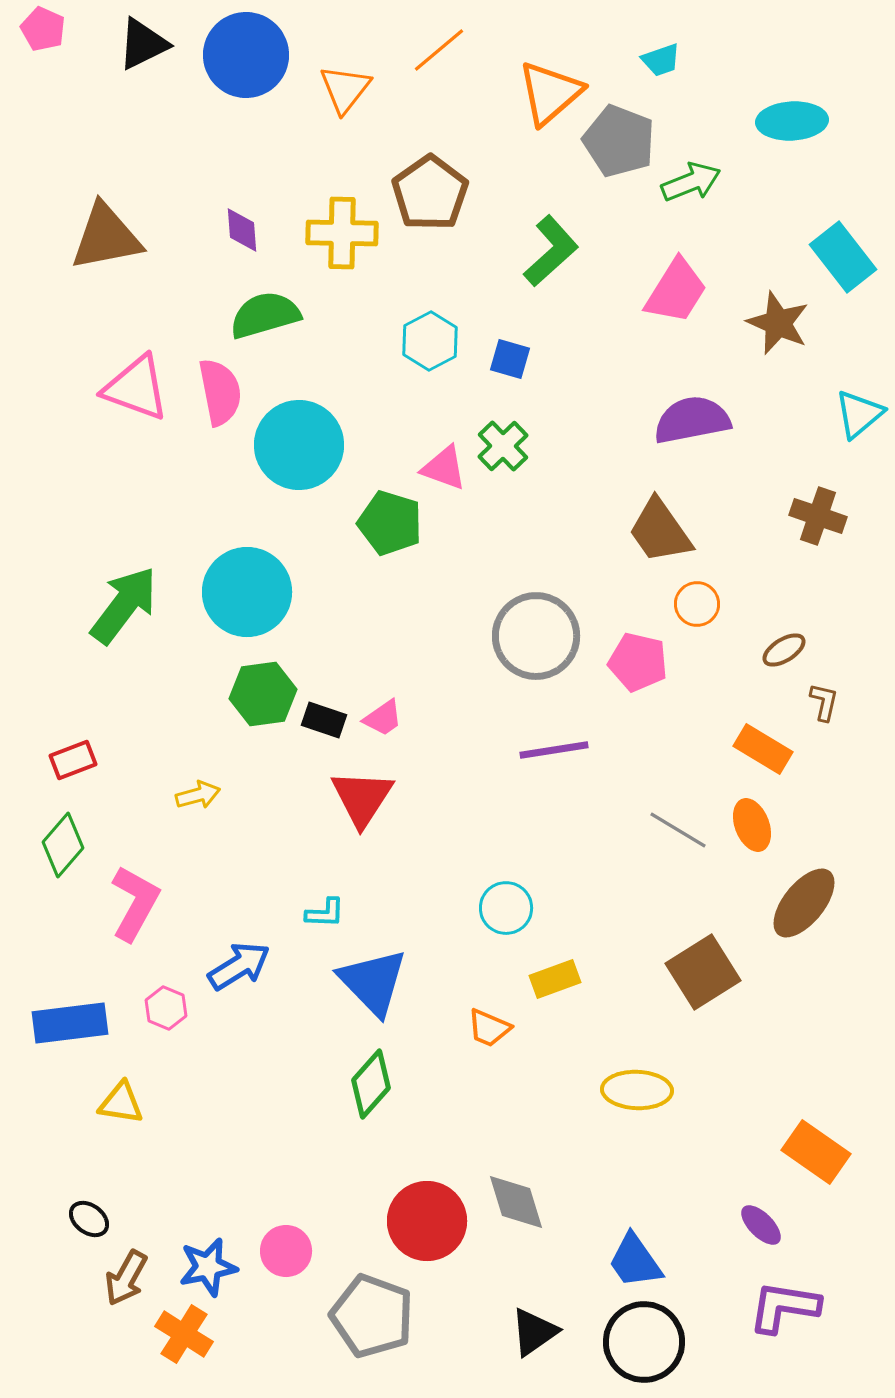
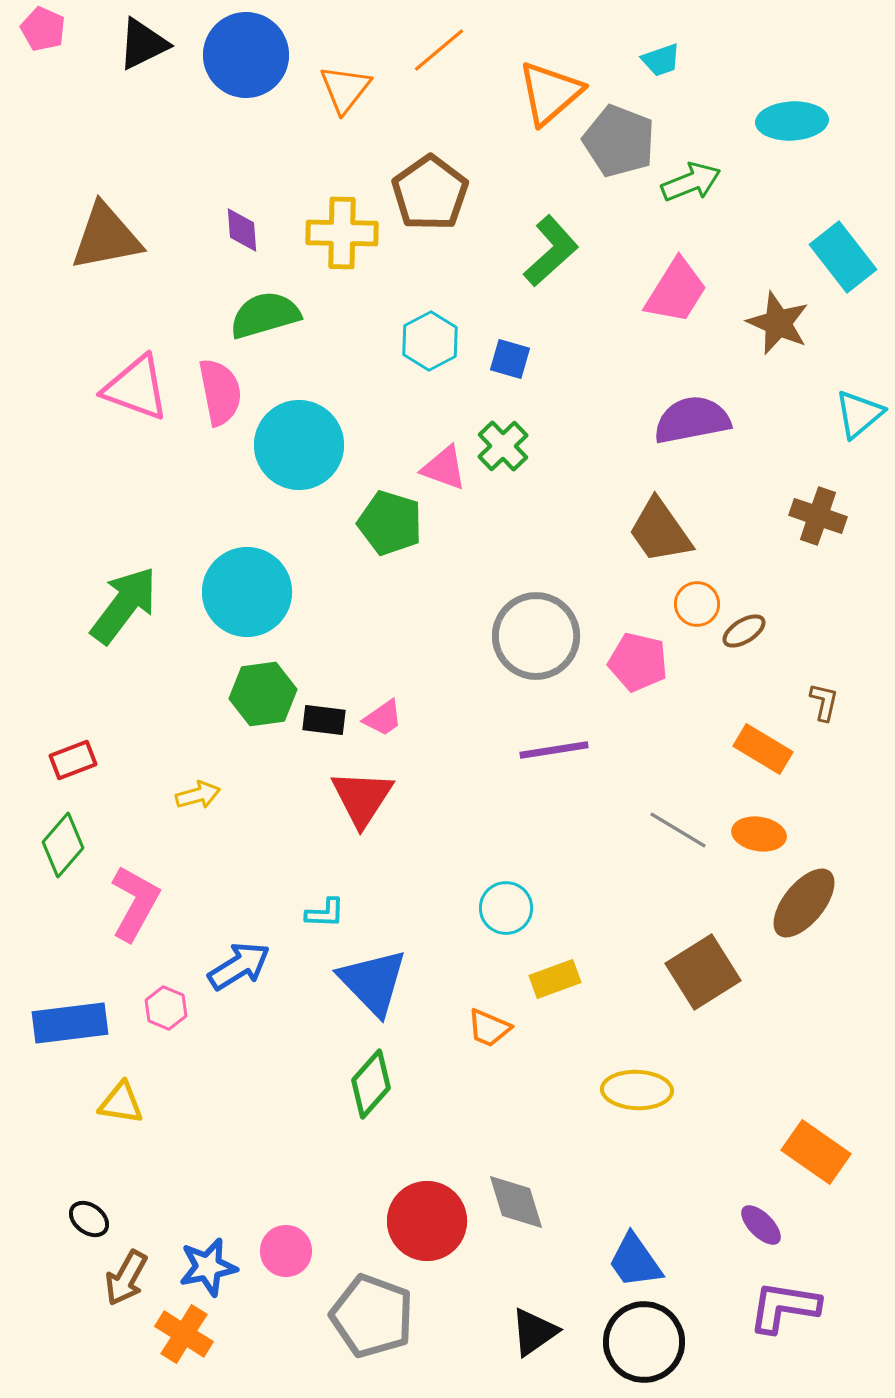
brown ellipse at (784, 650): moved 40 px left, 19 px up
black rectangle at (324, 720): rotated 12 degrees counterclockwise
orange ellipse at (752, 825): moved 7 px right, 9 px down; rotated 60 degrees counterclockwise
